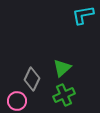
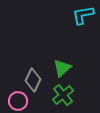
gray diamond: moved 1 px right, 1 px down
green cross: moved 1 px left; rotated 15 degrees counterclockwise
pink circle: moved 1 px right
